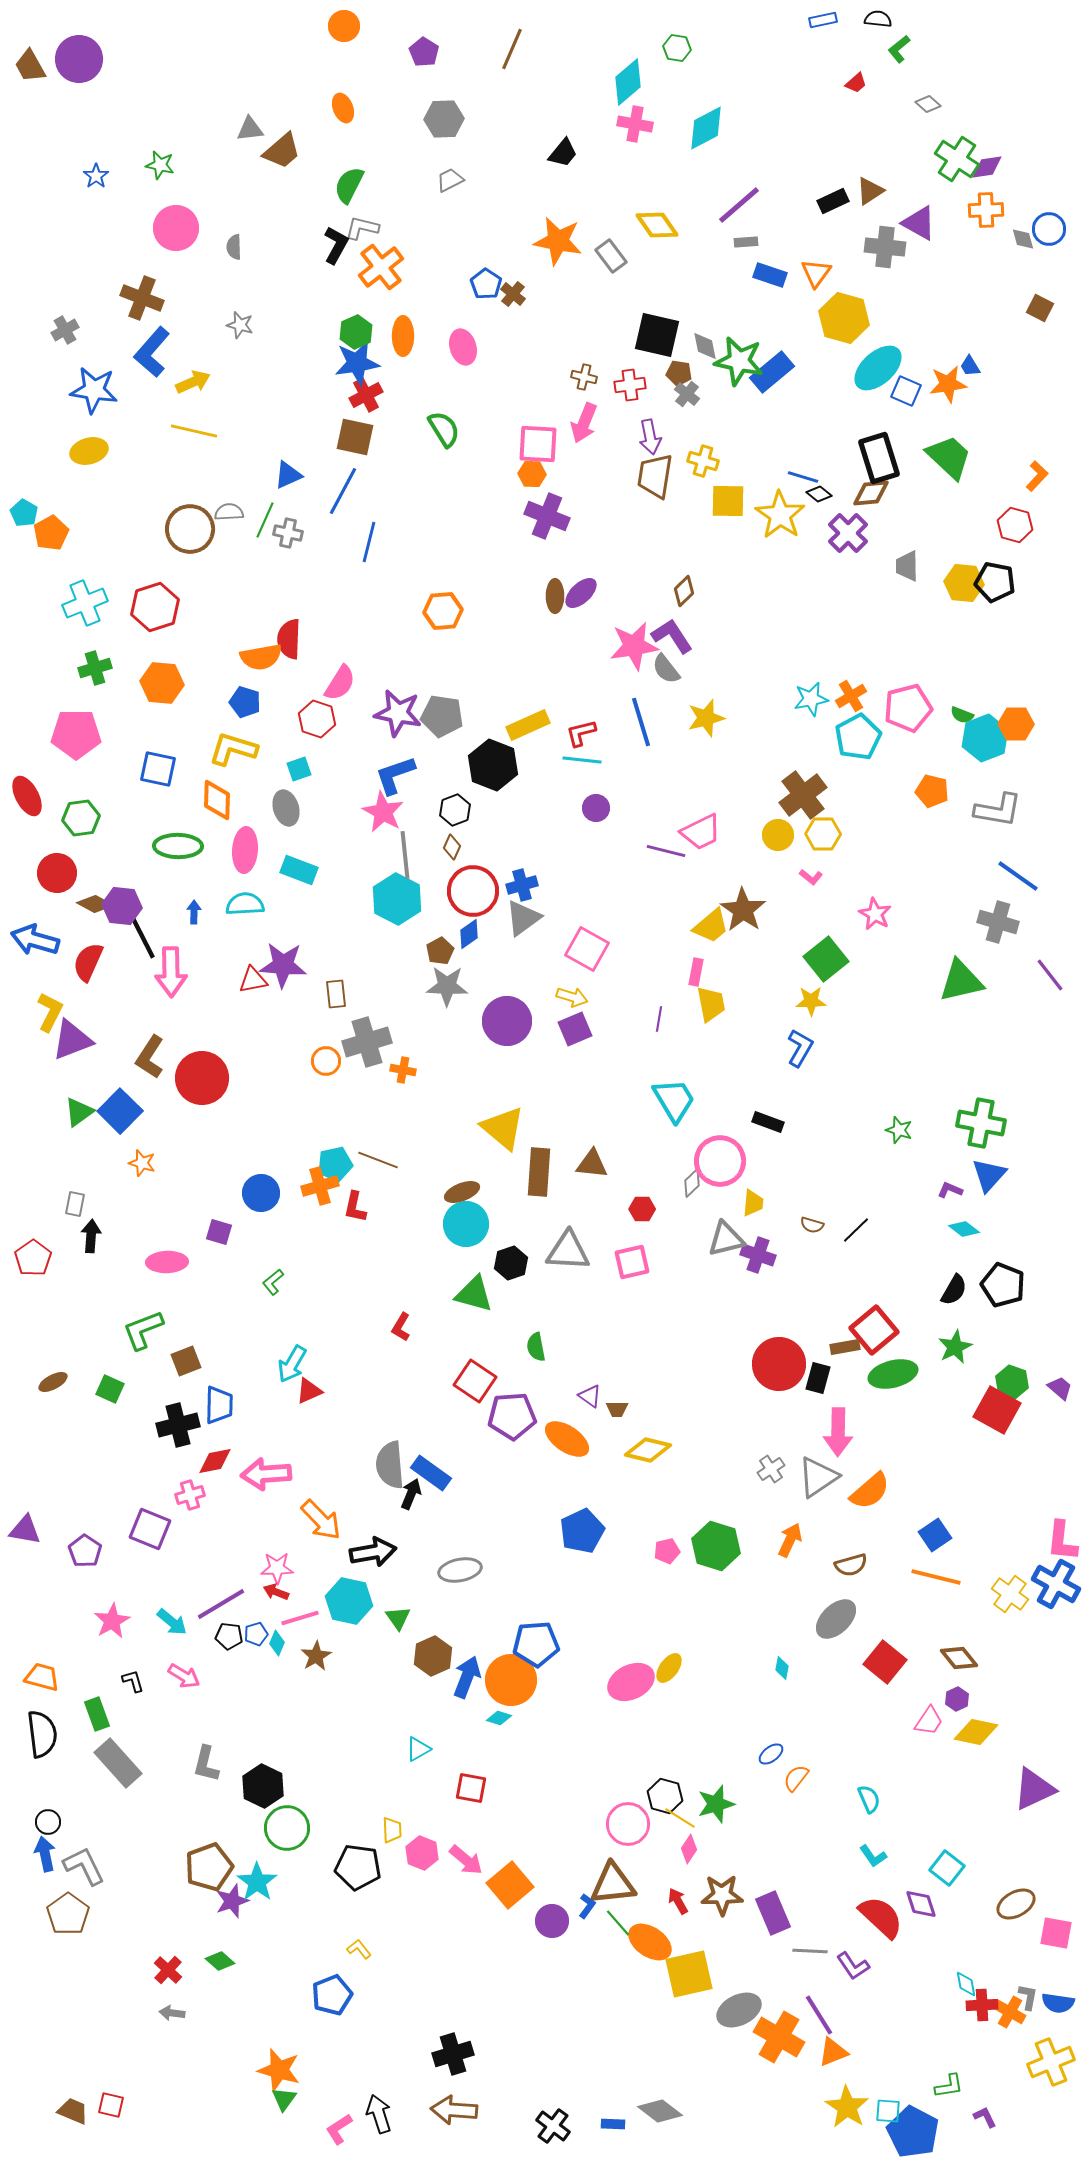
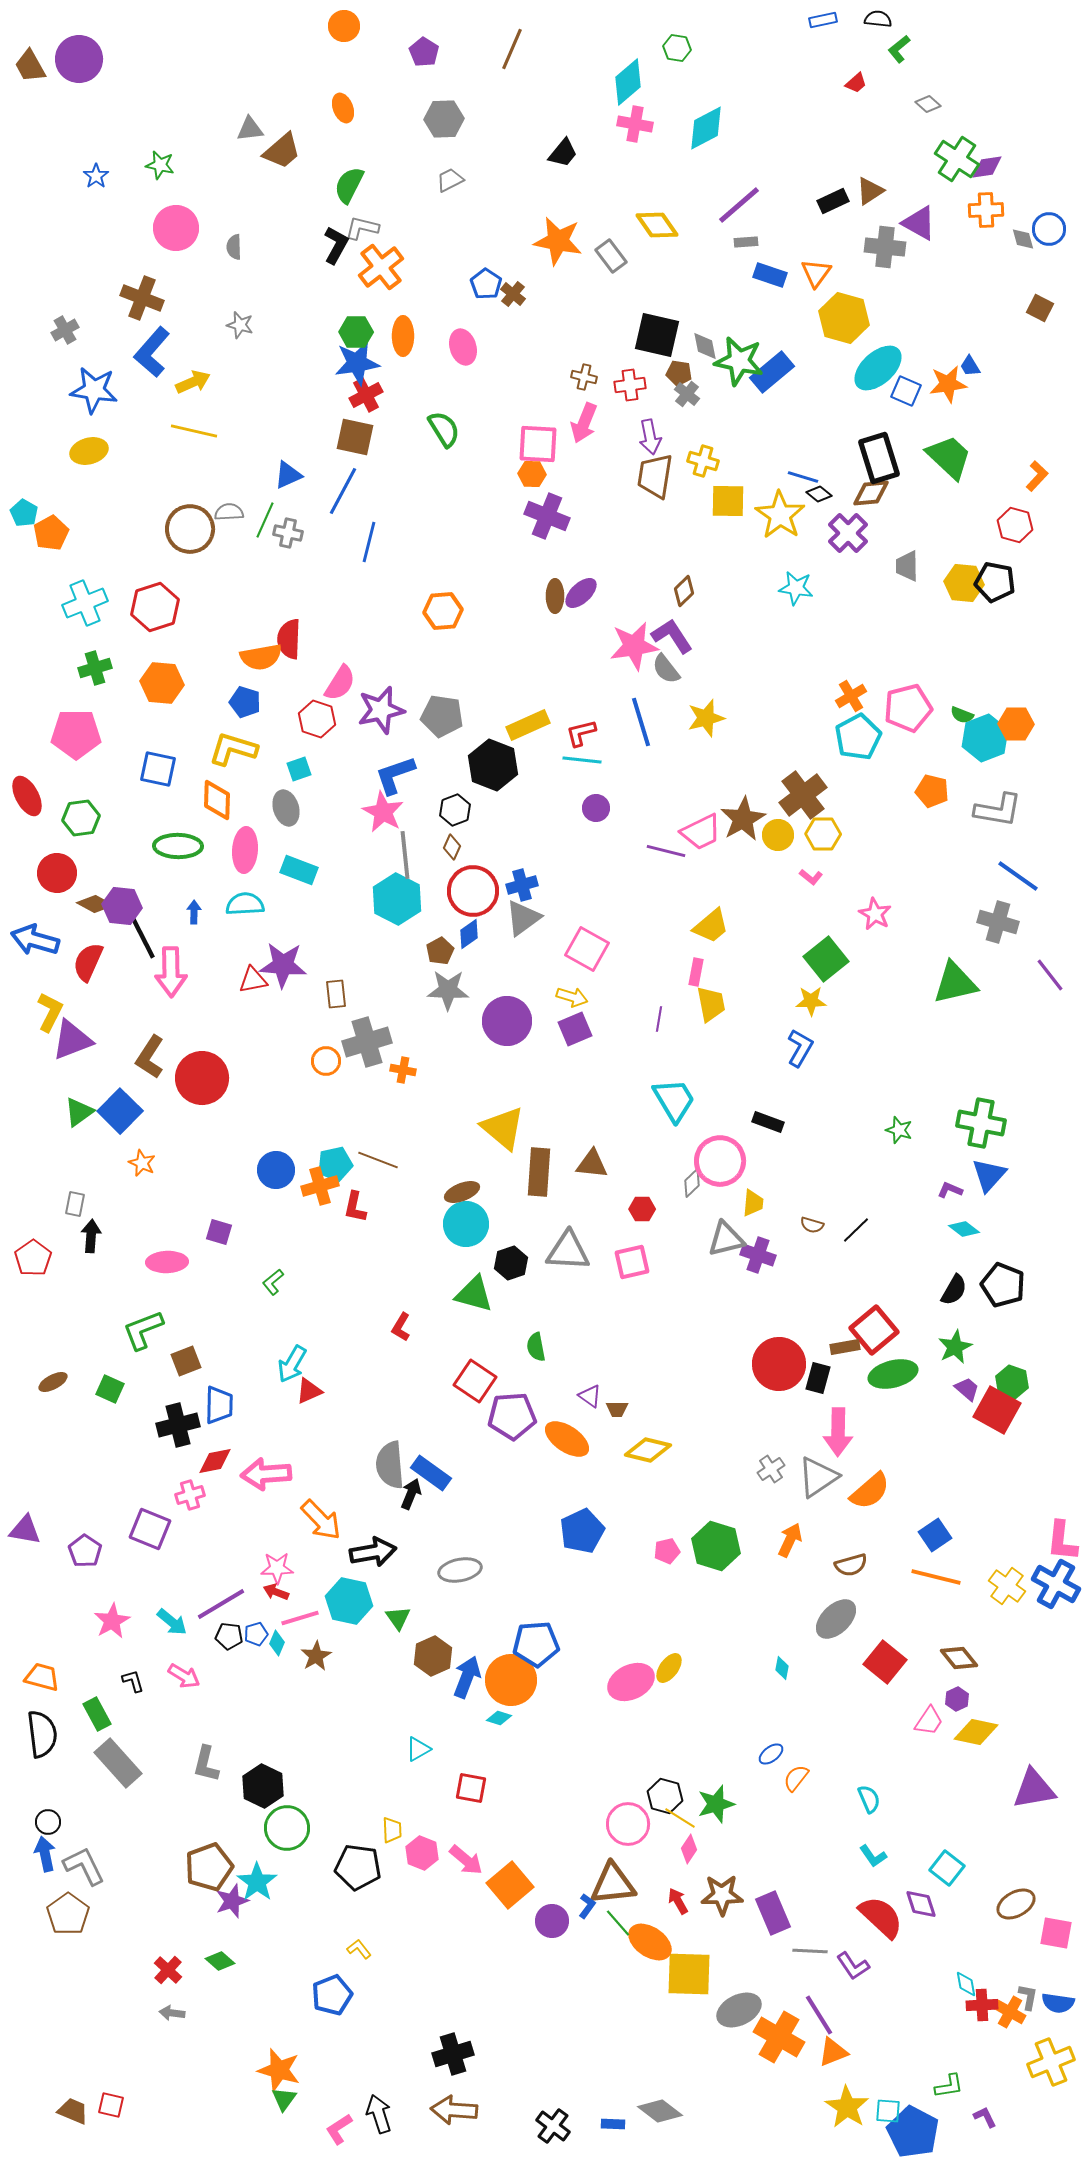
green hexagon at (356, 332): rotated 24 degrees clockwise
cyan star at (811, 699): moved 15 px left, 111 px up; rotated 20 degrees clockwise
purple star at (398, 713): moved 17 px left, 3 px up; rotated 24 degrees counterclockwise
brown star at (743, 910): moved 91 px up; rotated 9 degrees clockwise
green triangle at (961, 981): moved 6 px left, 2 px down
gray star at (447, 986): moved 1 px right, 4 px down
orange star at (142, 1163): rotated 8 degrees clockwise
blue circle at (261, 1193): moved 15 px right, 23 px up
purple trapezoid at (1060, 1388): moved 93 px left, 1 px down
yellow cross at (1010, 1594): moved 3 px left, 8 px up
green rectangle at (97, 1714): rotated 8 degrees counterclockwise
purple triangle at (1034, 1789): rotated 15 degrees clockwise
yellow square at (689, 1974): rotated 15 degrees clockwise
